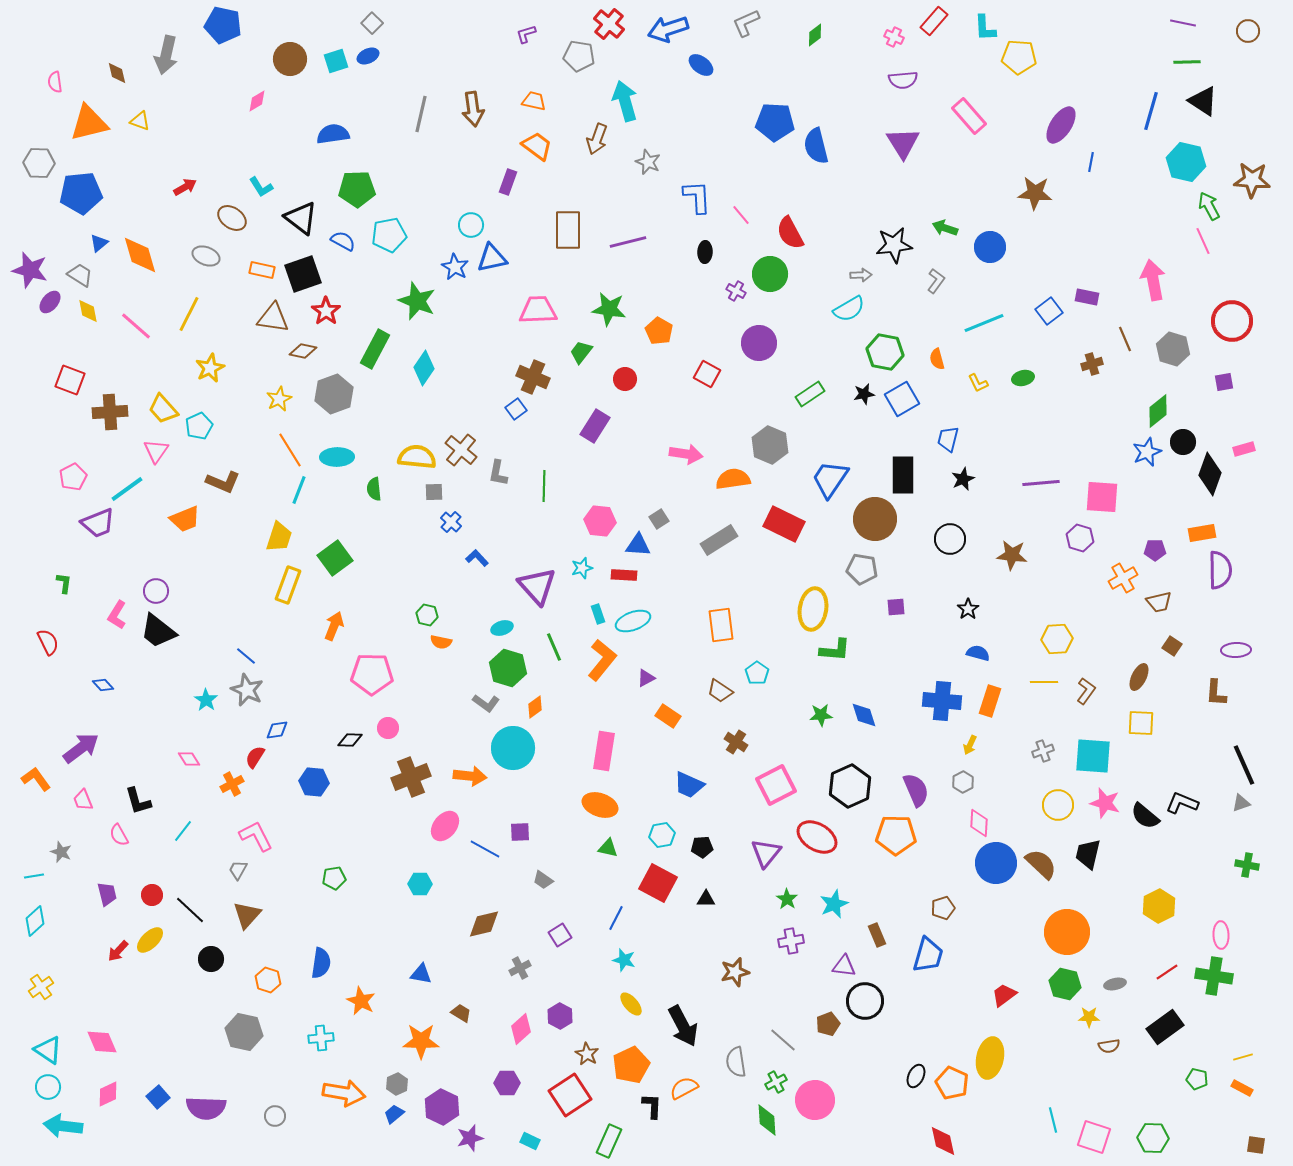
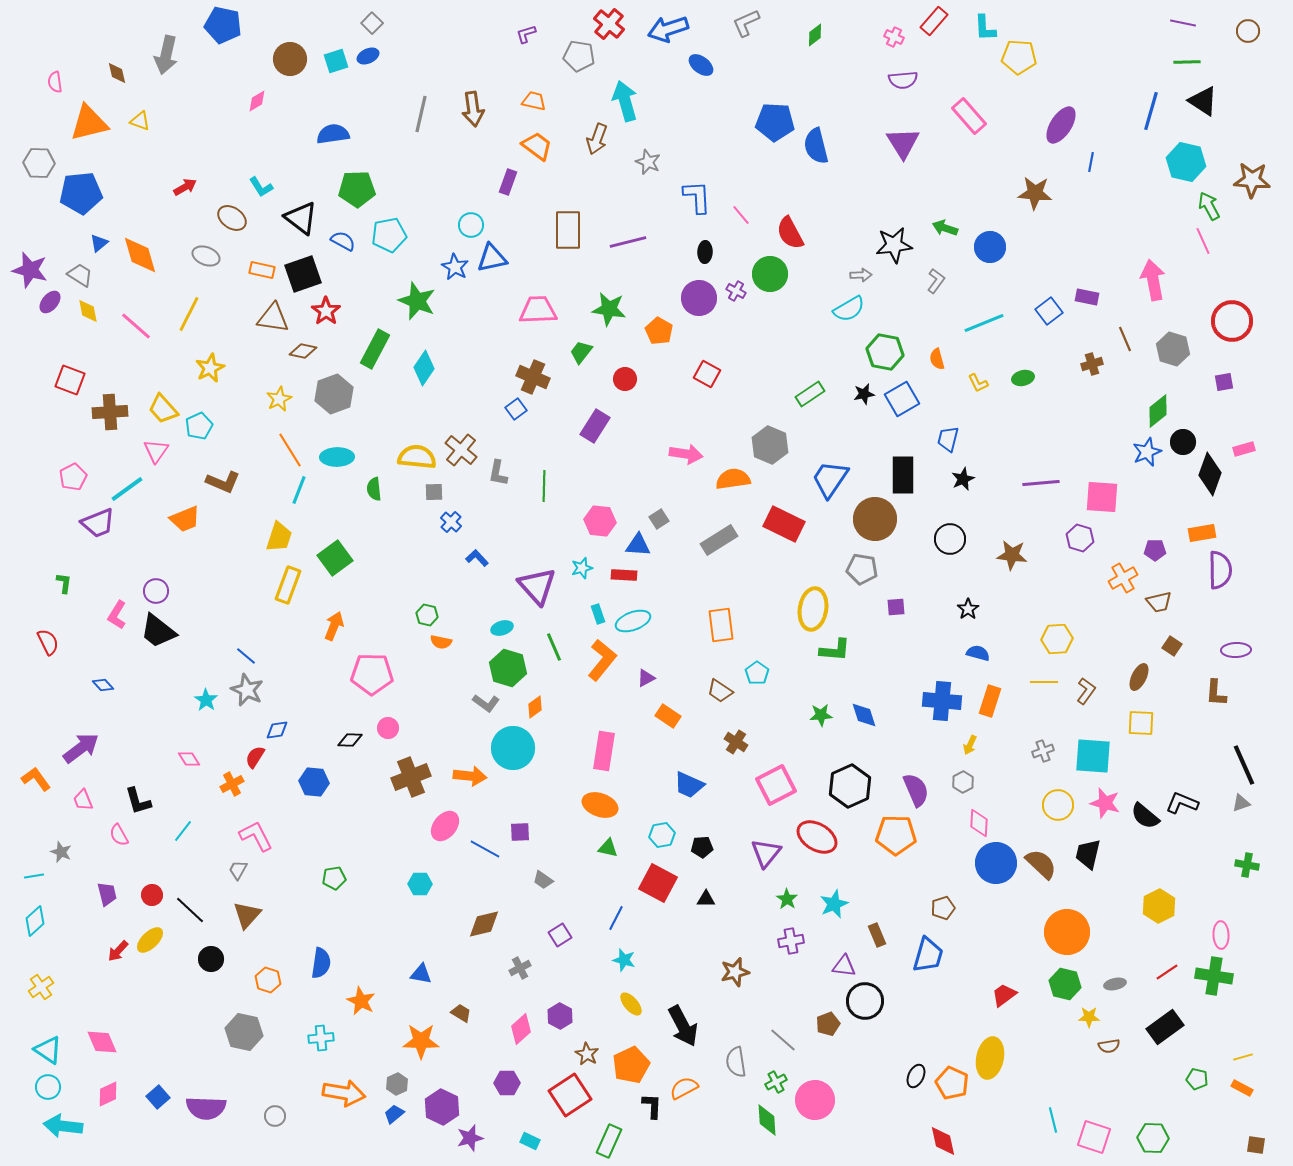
purple circle at (759, 343): moved 60 px left, 45 px up
